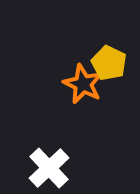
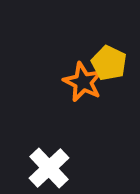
orange star: moved 2 px up
